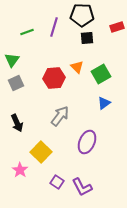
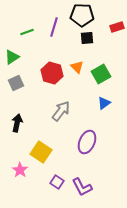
green triangle: moved 3 px up; rotated 21 degrees clockwise
red hexagon: moved 2 px left, 5 px up; rotated 20 degrees clockwise
gray arrow: moved 1 px right, 5 px up
black arrow: rotated 144 degrees counterclockwise
yellow square: rotated 10 degrees counterclockwise
